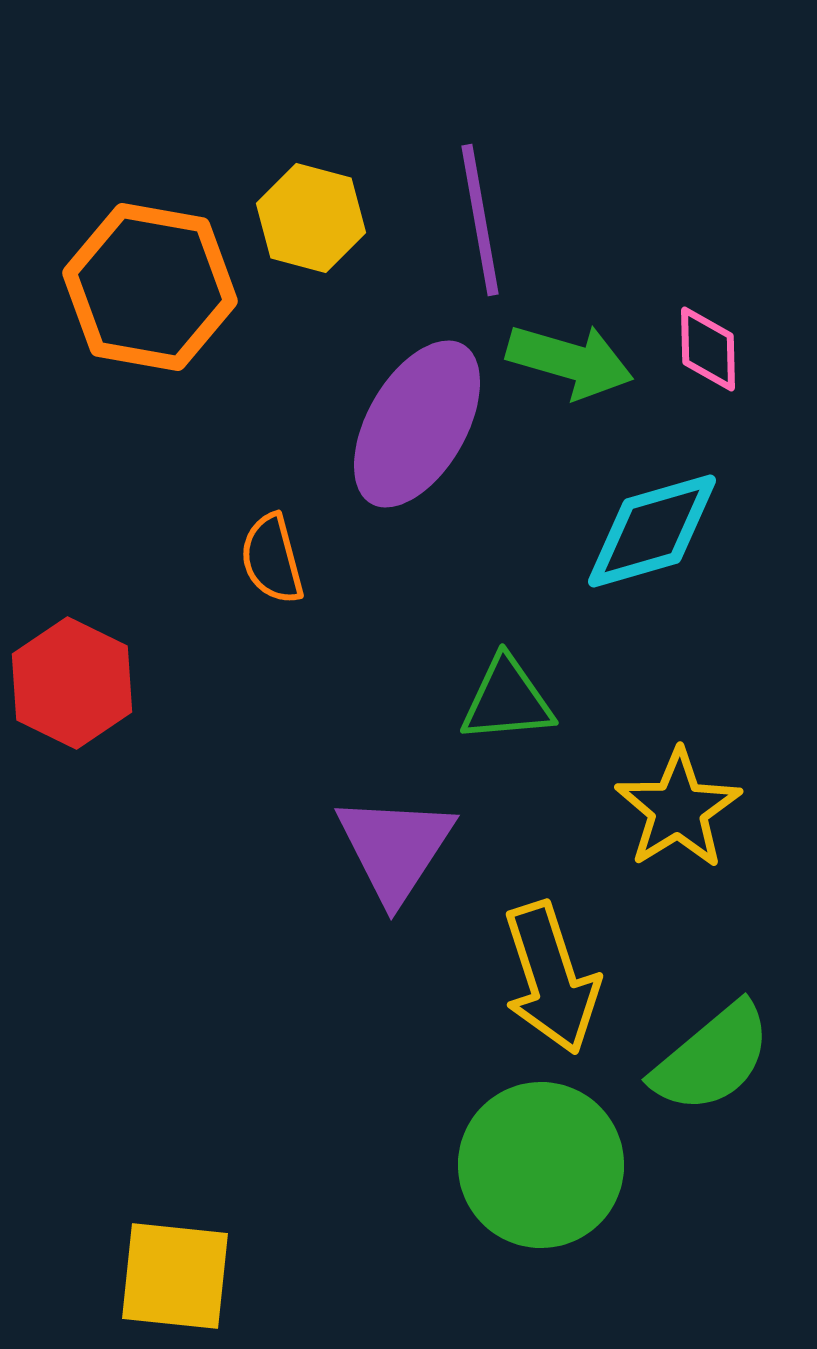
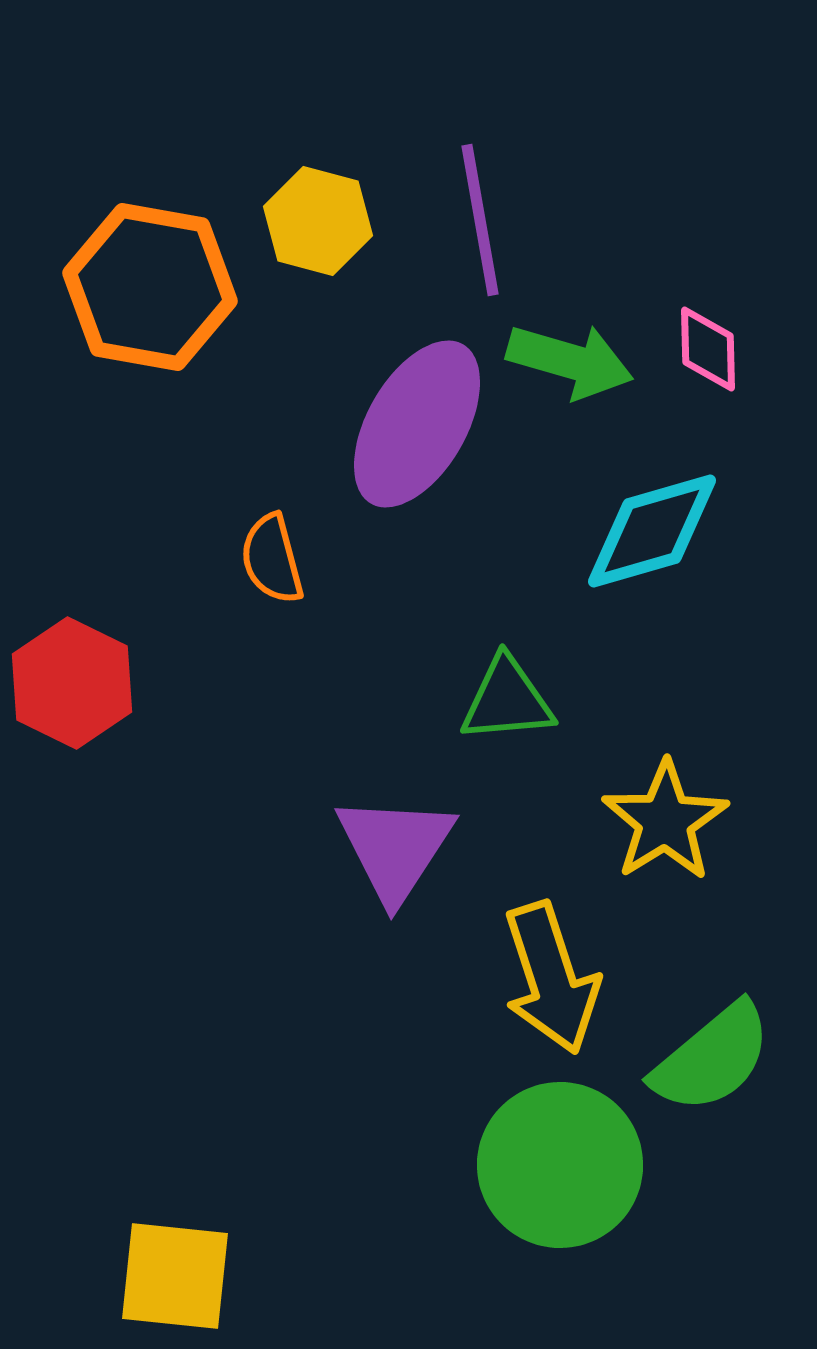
yellow hexagon: moved 7 px right, 3 px down
yellow star: moved 13 px left, 12 px down
green circle: moved 19 px right
